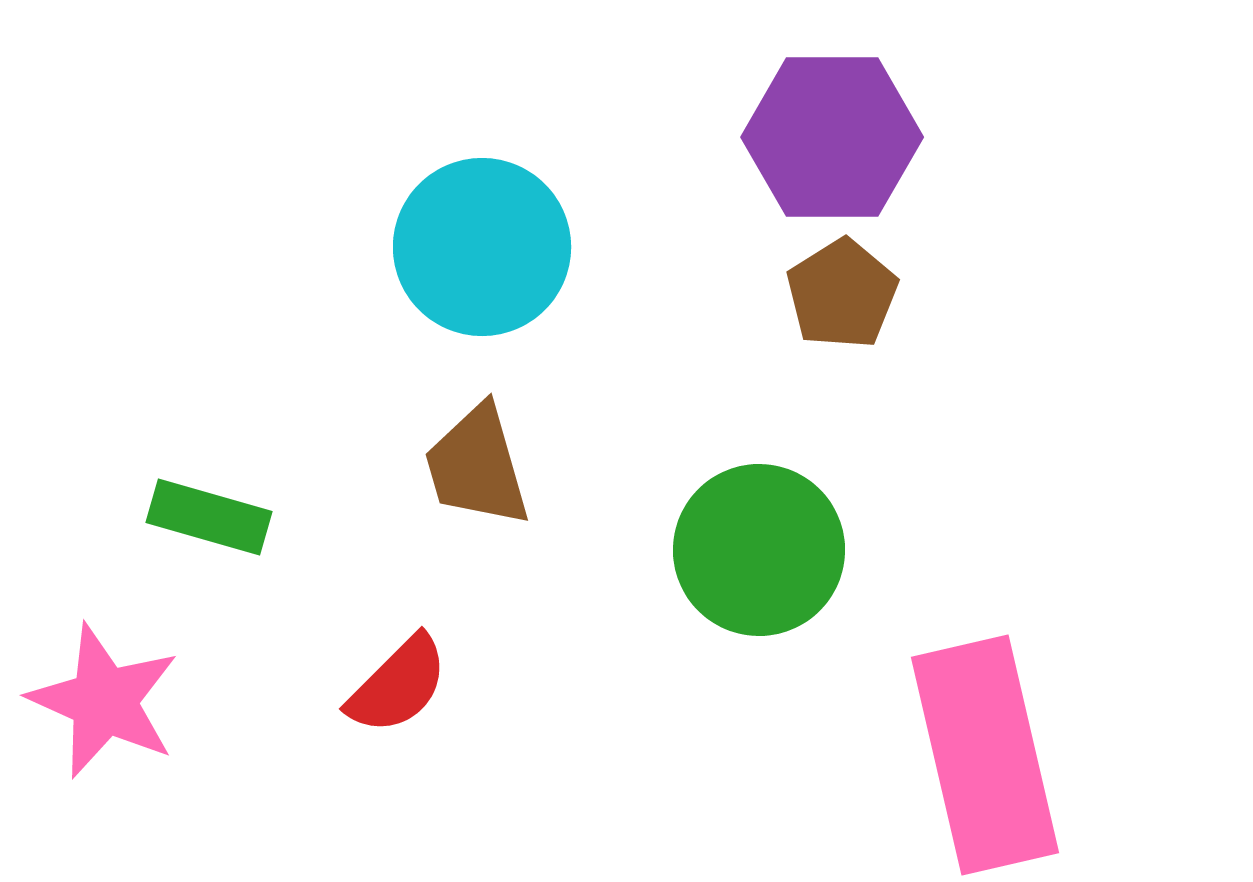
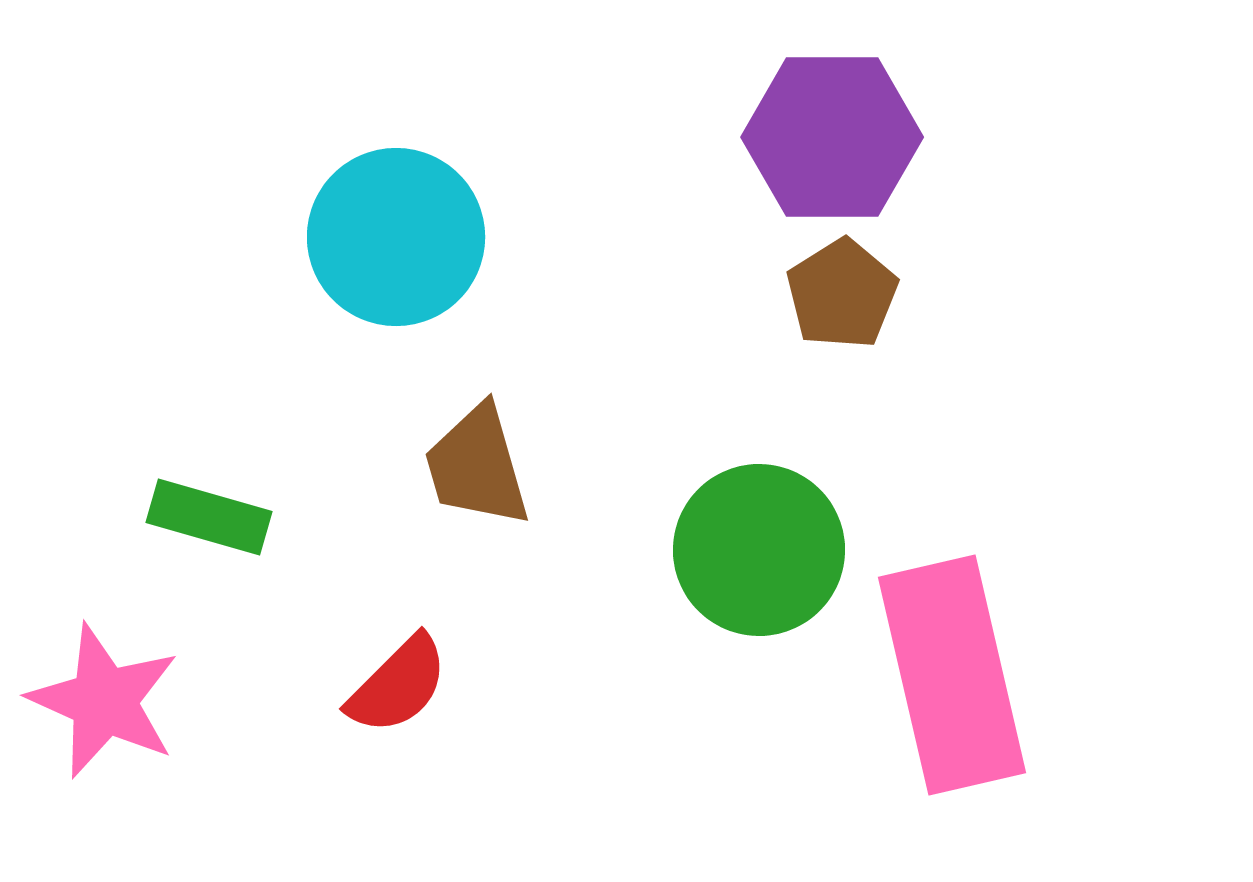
cyan circle: moved 86 px left, 10 px up
pink rectangle: moved 33 px left, 80 px up
